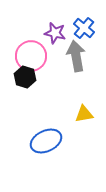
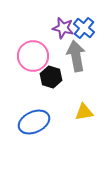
purple star: moved 8 px right, 5 px up
pink circle: moved 2 px right
black hexagon: moved 26 px right
yellow triangle: moved 2 px up
blue ellipse: moved 12 px left, 19 px up
